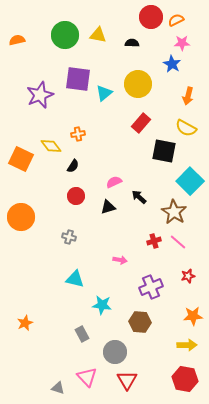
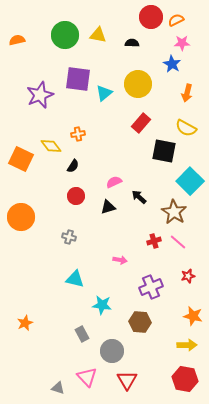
orange arrow at (188, 96): moved 1 px left, 3 px up
orange star at (193, 316): rotated 18 degrees clockwise
gray circle at (115, 352): moved 3 px left, 1 px up
